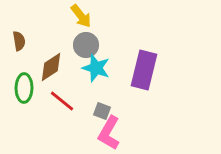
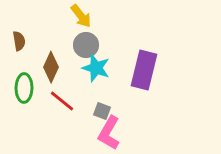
brown diamond: rotated 32 degrees counterclockwise
